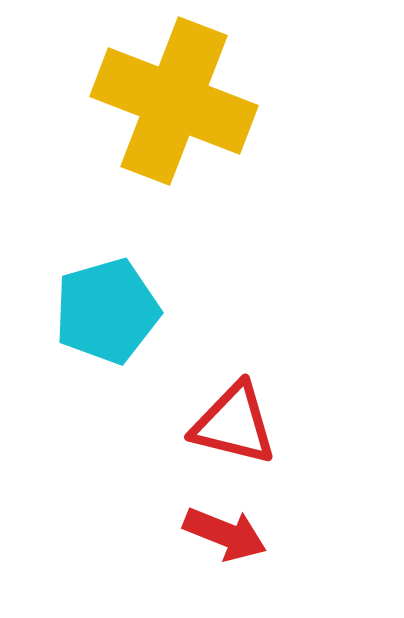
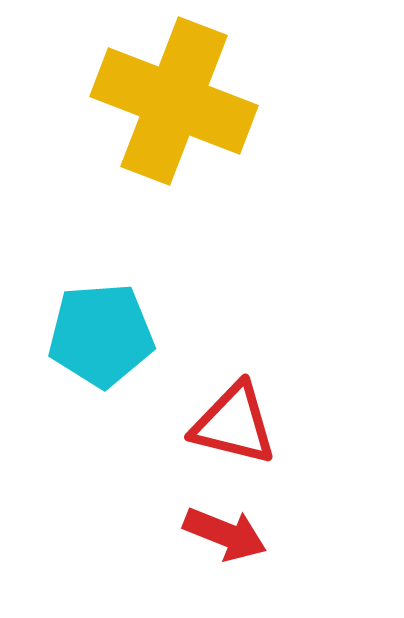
cyan pentagon: moved 6 px left, 24 px down; rotated 12 degrees clockwise
